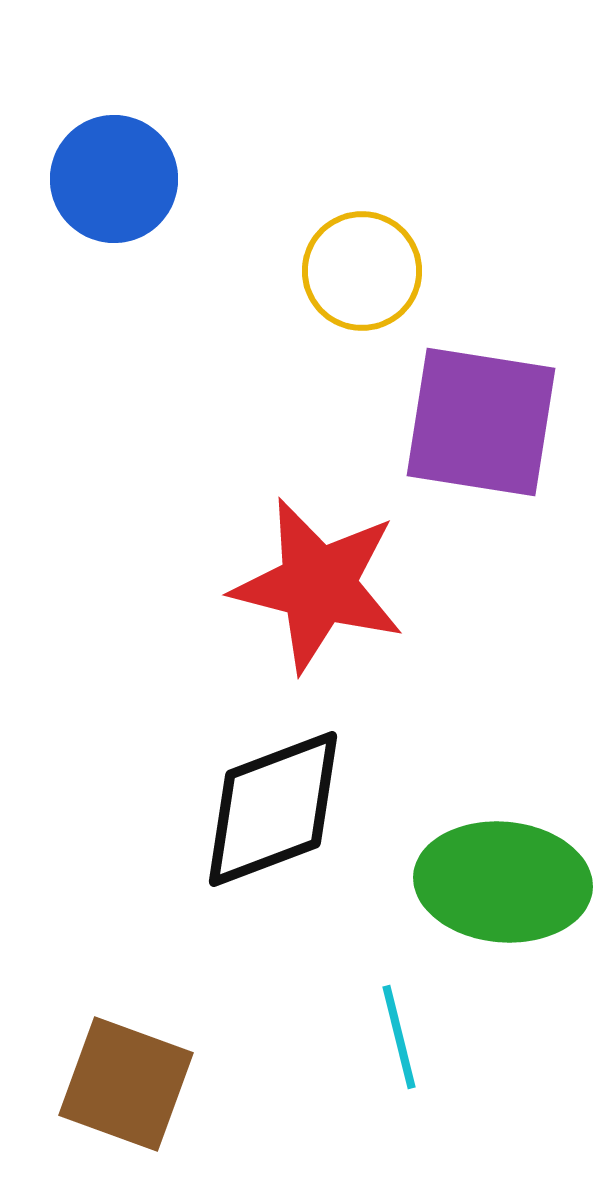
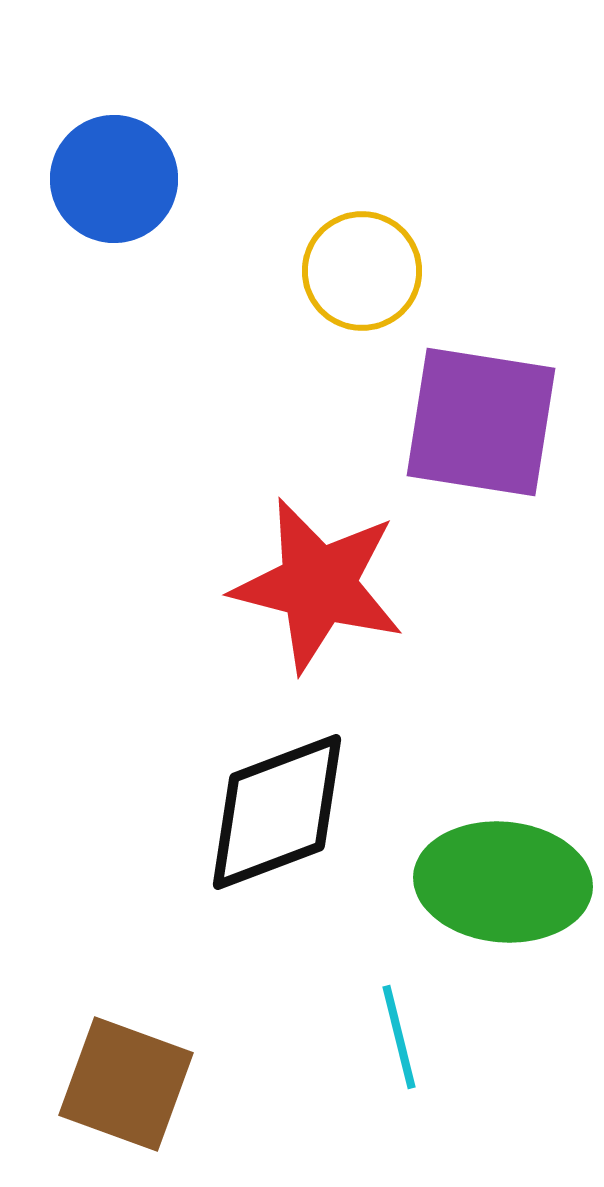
black diamond: moved 4 px right, 3 px down
